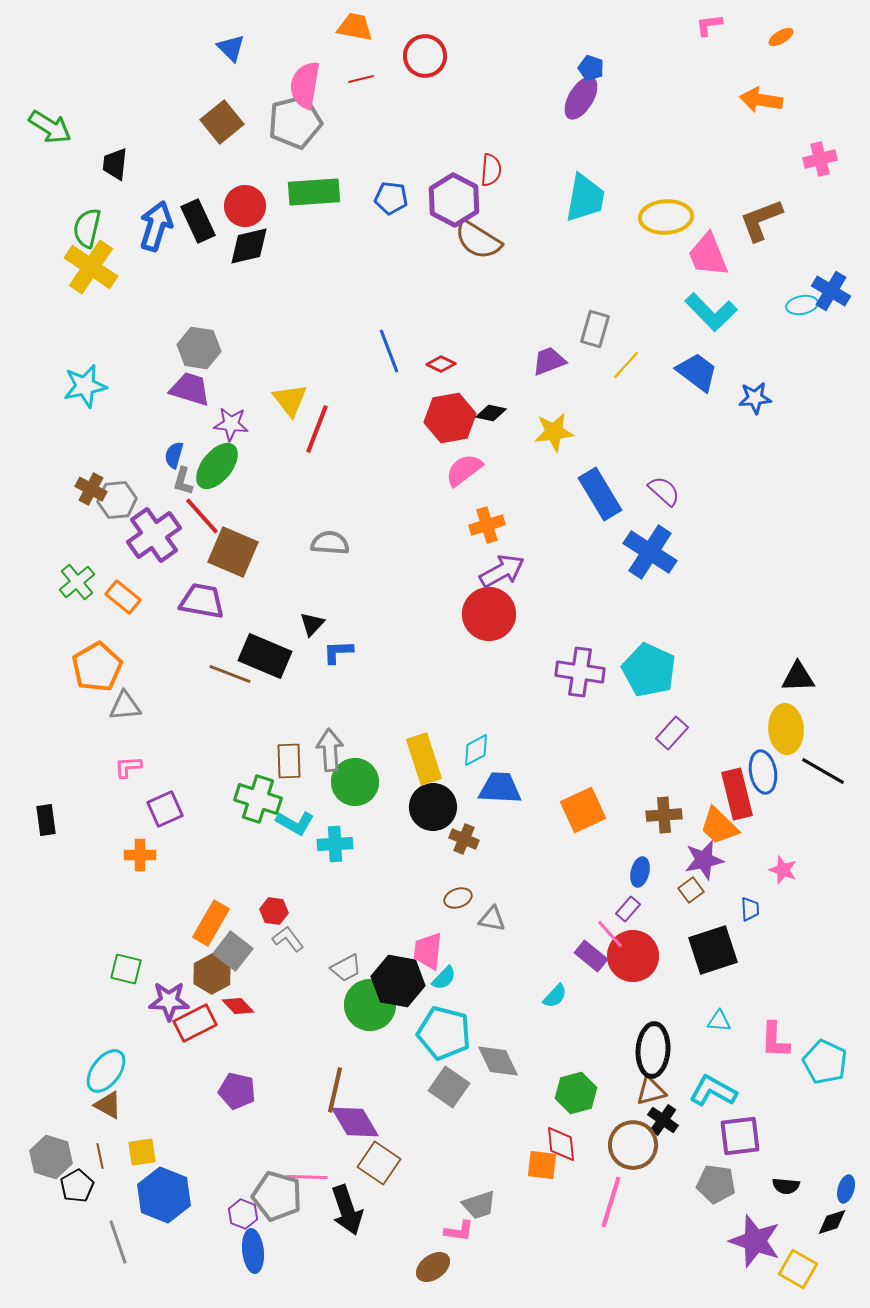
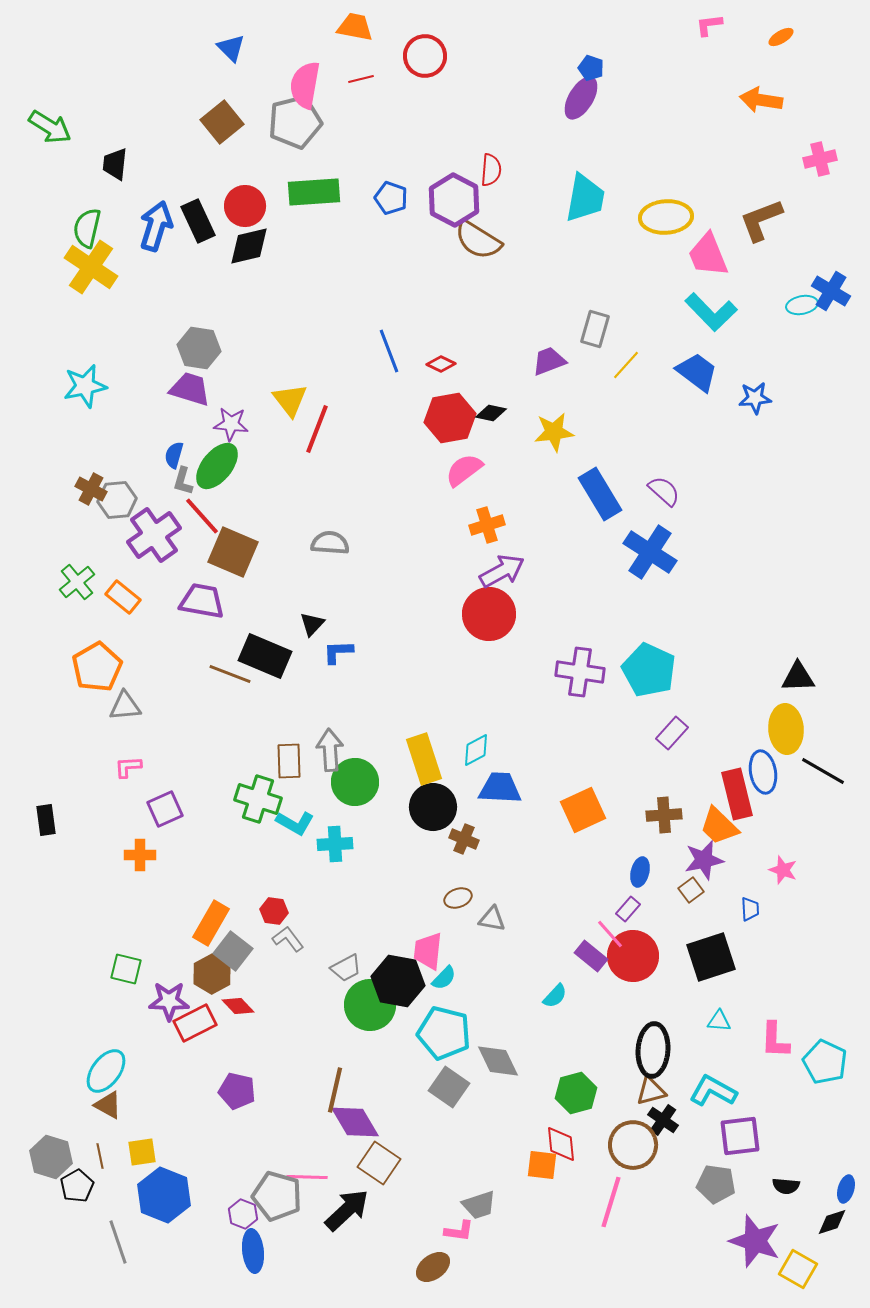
blue pentagon at (391, 198): rotated 12 degrees clockwise
black square at (713, 950): moved 2 px left, 7 px down
black arrow at (347, 1210): rotated 114 degrees counterclockwise
